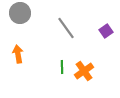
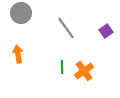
gray circle: moved 1 px right
